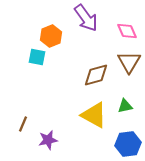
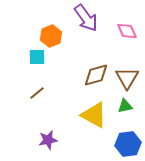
cyan square: rotated 12 degrees counterclockwise
brown triangle: moved 2 px left, 16 px down
brown line: moved 14 px right, 31 px up; rotated 28 degrees clockwise
